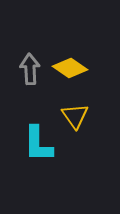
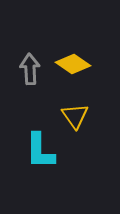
yellow diamond: moved 3 px right, 4 px up
cyan L-shape: moved 2 px right, 7 px down
